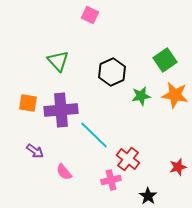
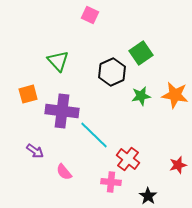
green square: moved 24 px left, 7 px up
orange square: moved 9 px up; rotated 24 degrees counterclockwise
purple cross: moved 1 px right, 1 px down; rotated 12 degrees clockwise
red star: moved 2 px up
pink cross: moved 2 px down; rotated 18 degrees clockwise
